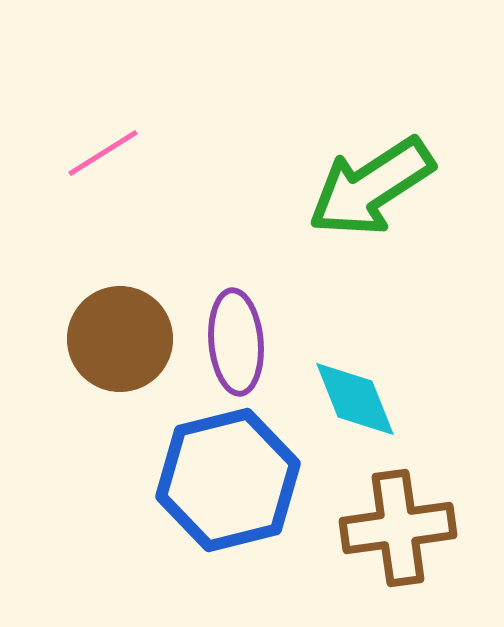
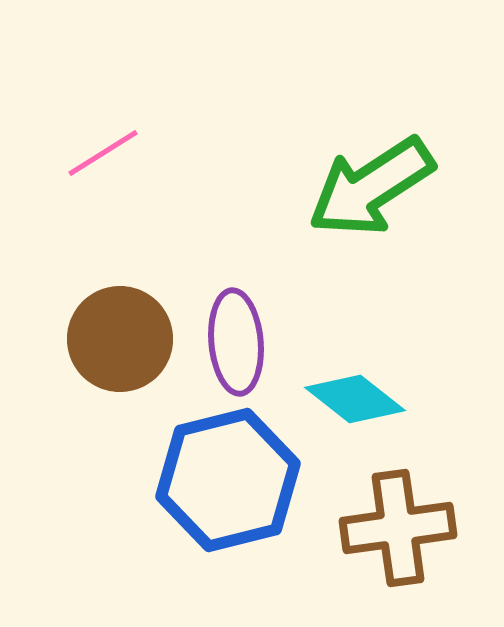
cyan diamond: rotated 30 degrees counterclockwise
